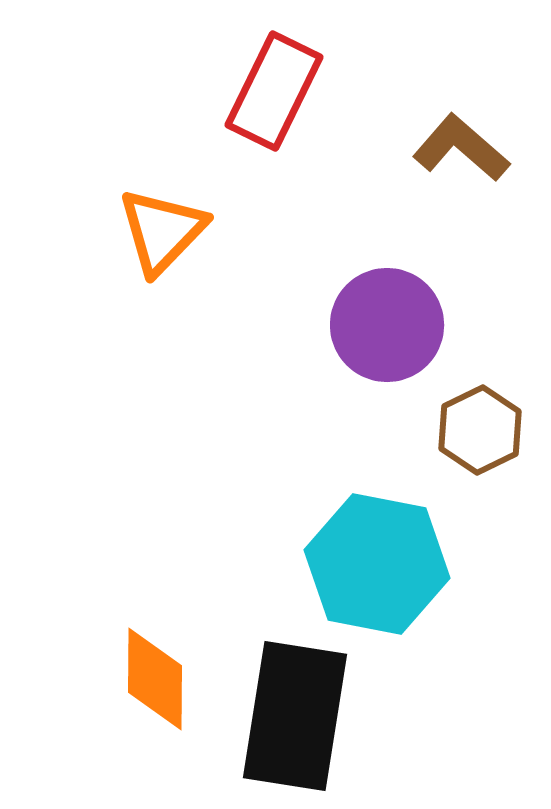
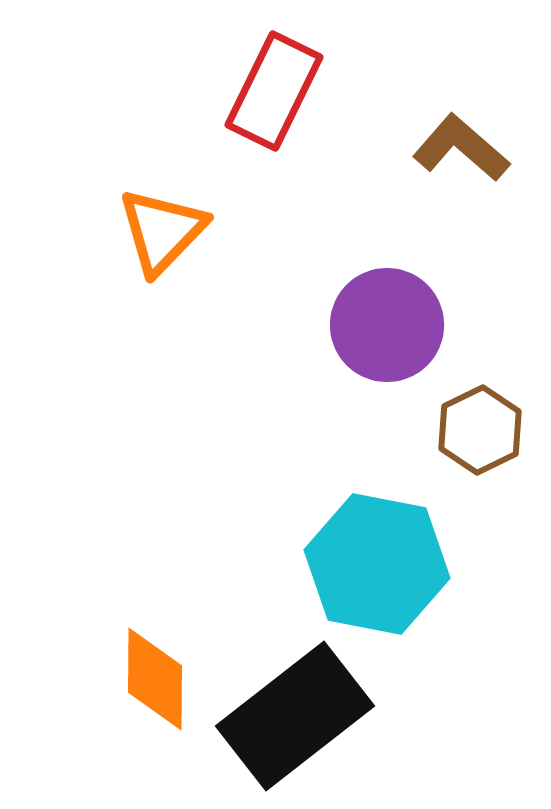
black rectangle: rotated 43 degrees clockwise
